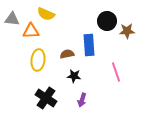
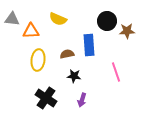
yellow semicircle: moved 12 px right, 5 px down
